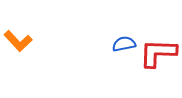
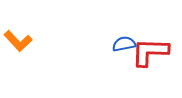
red L-shape: moved 8 px left, 1 px up
